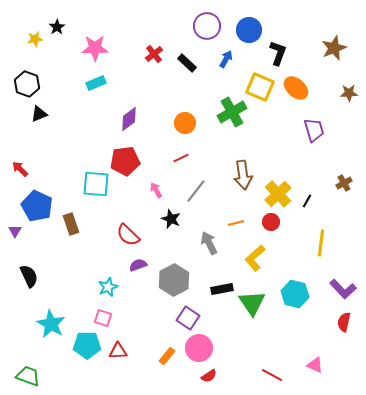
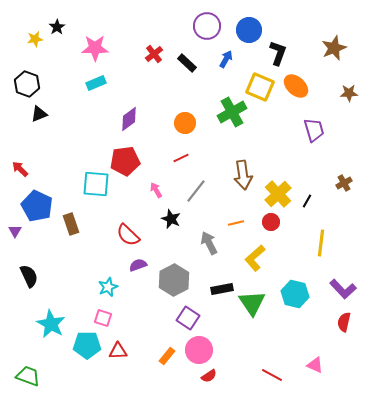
orange ellipse at (296, 88): moved 2 px up
pink circle at (199, 348): moved 2 px down
